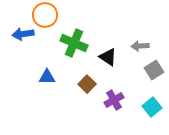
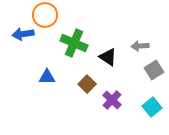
purple cross: moved 2 px left; rotated 18 degrees counterclockwise
